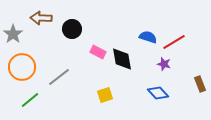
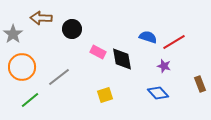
purple star: moved 2 px down
